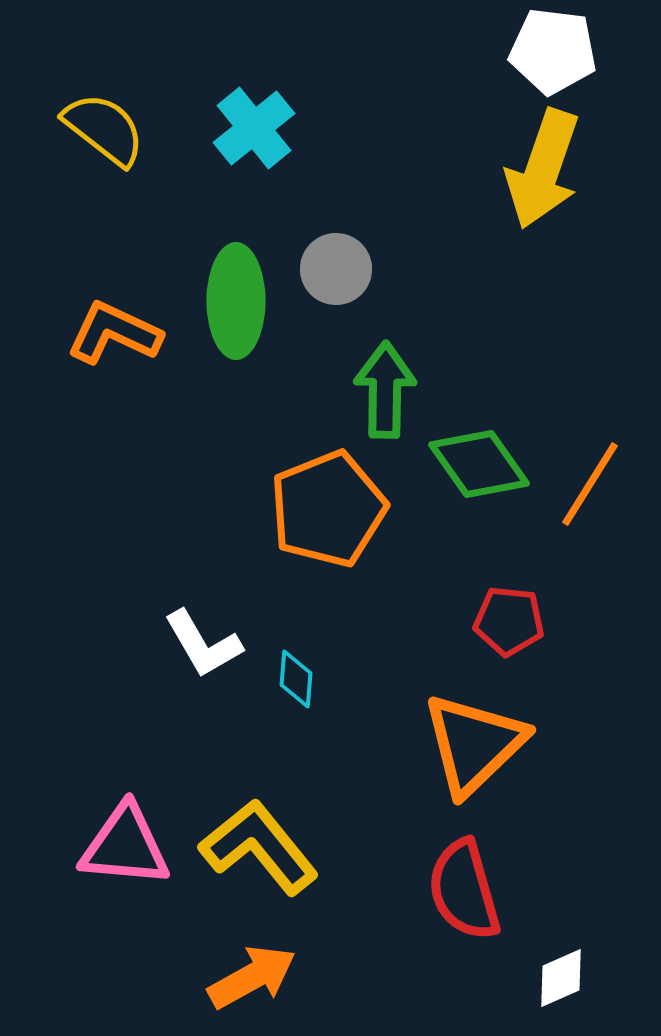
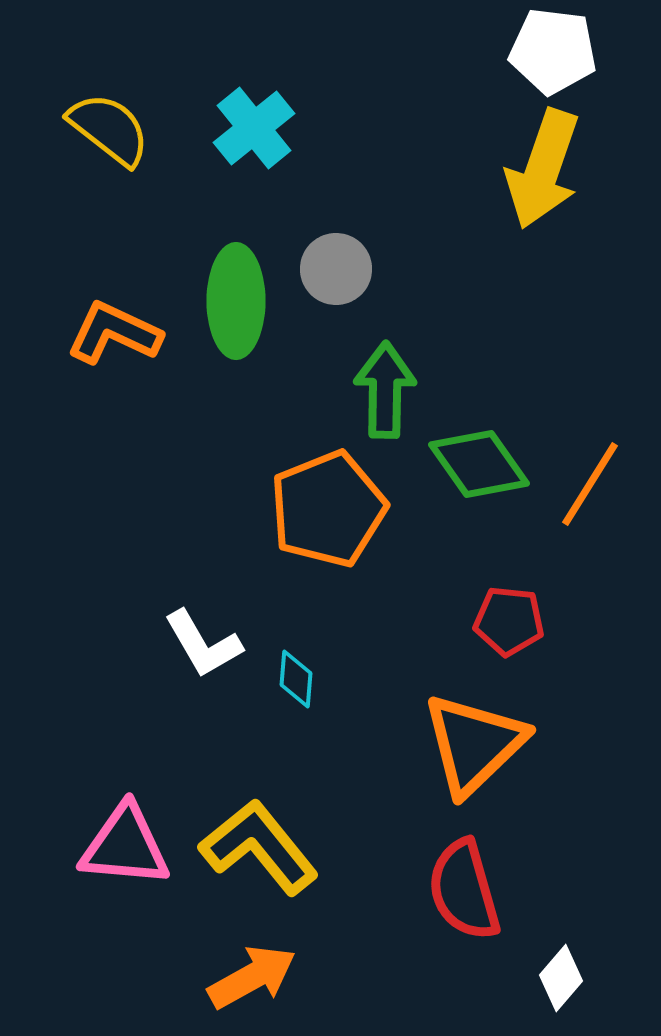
yellow semicircle: moved 5 px right
white diamond: rotated 26 degrees counterclockwise
